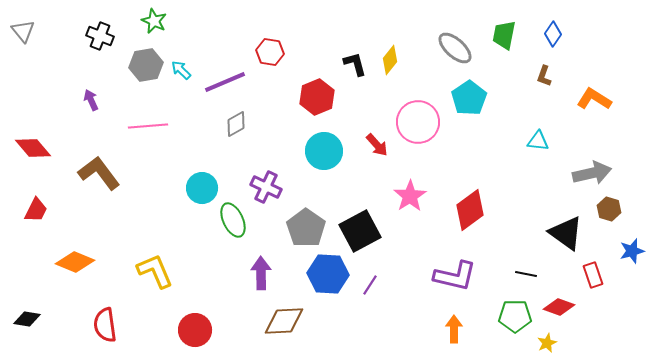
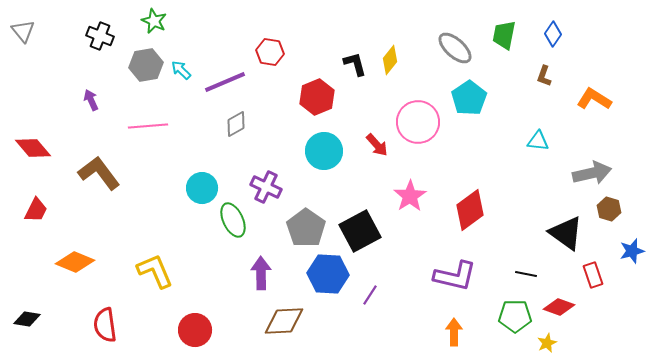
purple line at (370, 285): moved 10 px down
orange arrow at (454, 329): moved 3 px down
